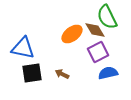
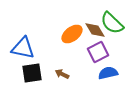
green semicircle: moved 5 px right, 6 px down; rotated 20 degrees counterclockwise
